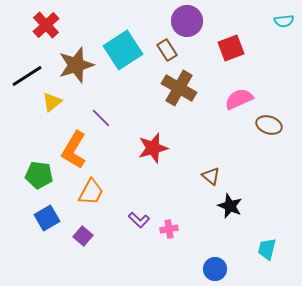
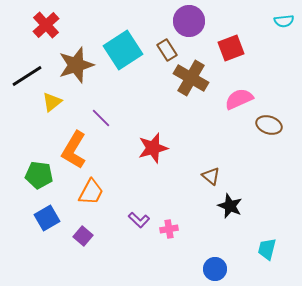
purple circle: moved 2 px right
brown cross: moved 12 px right, 10 px up
